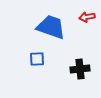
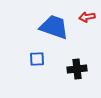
blue trapezoid: moved 3 px right
black cross: moved 3 px left
